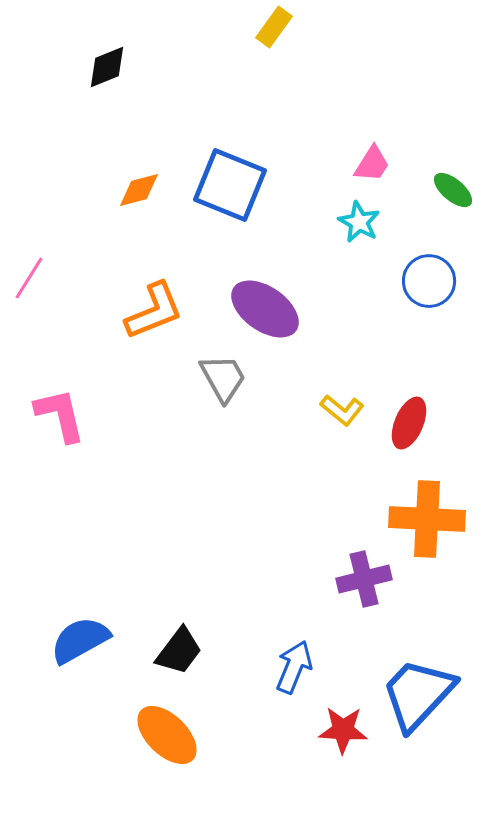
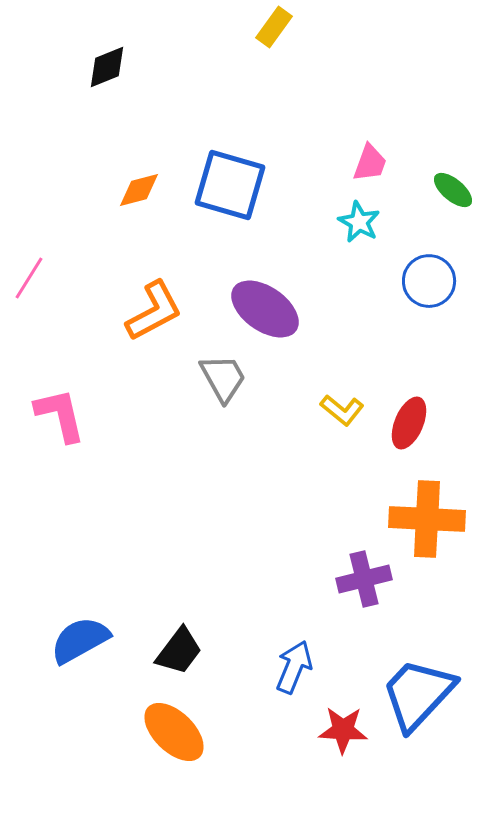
pink trapezoid: moved 2 px left, 1 px up; rotated 12 degrees counterclockwise
blue square: rotated 6 degrees counterclockwise
orange L-shape: rotated 6 degrees counterclockwise
orange ellipse: moved 7 px right, 3 px up
